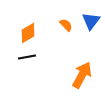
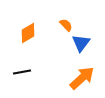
blue triangle: moved 10 px left, 22 px down
black line: moved 5 px left, 15 px down
orange arrow: moved 3 px down; rotated 20 degrees clockwise
